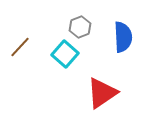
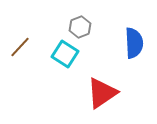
blue semicircle: moved 11 px right, 6 px down
cyan square: rotated 8 degrees counterclockwise
